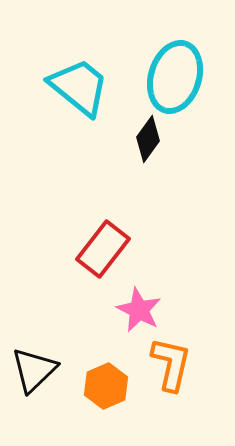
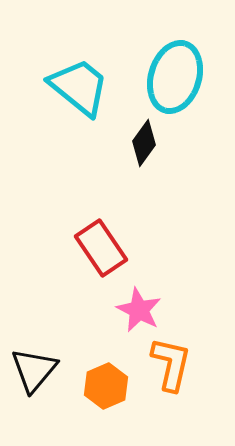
black diamond: moved 4 px left, 4 px down
red rectangle: moved 2 px left, 1 px up; rotated 72 degrees counterclockwise
black triangle: rotated 6 degrees counterclockwise
